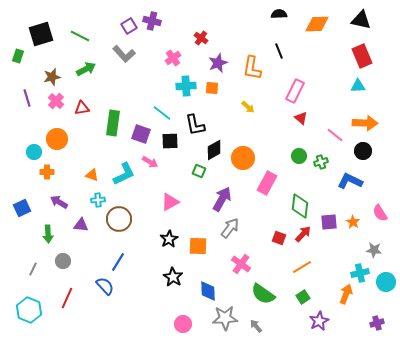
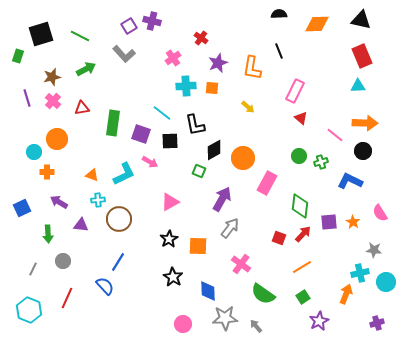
pink cross at (56, 101): moved 3 px left
